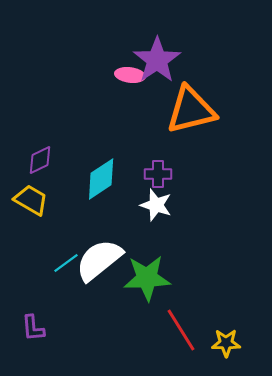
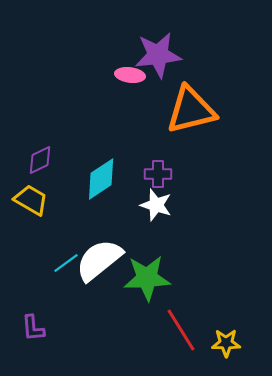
purple star: moved 1 px right, 5 px up; rotated 27 degrees clockwise
